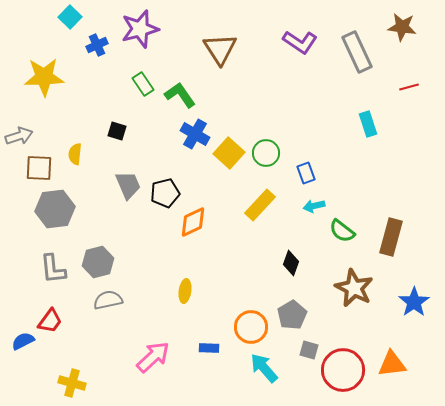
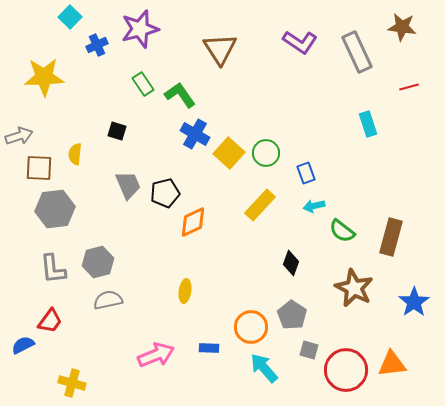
gray pentagon at (292, 315): rotated 8 degrees counterclockwise
blue semicircle at (23, 341): moved 4 px down
pink arrow at (153, 357): moved 3 px right, 2 px up; rotated 21 degrees clockwise
red circle at (343, 370): moved 3 px right
